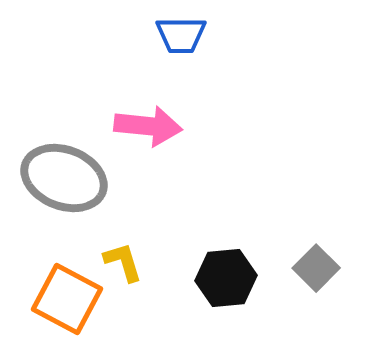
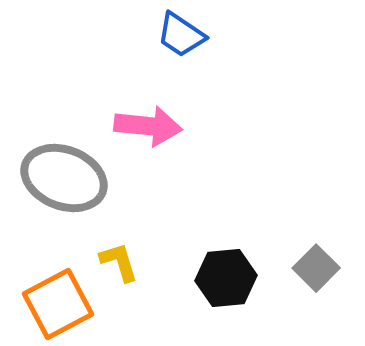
blue trapezoid: rotated 34 degrees clockwise
yellow L-shape: moved 4 px left
orange square: moved 9 px left, 5 px down; rotated 34 degrees clockwise
